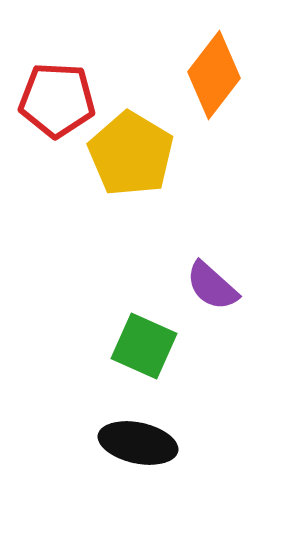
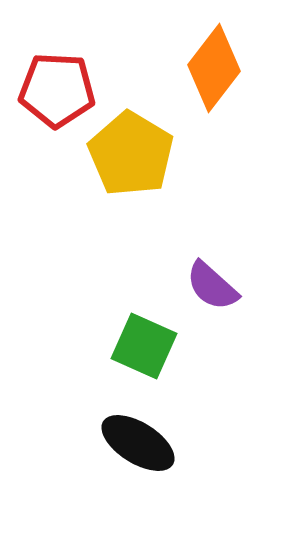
orange diamond: moved 7 px up
red pentagon: moved 10 px up
black ellipse: rotated 20 degrees clockwise
